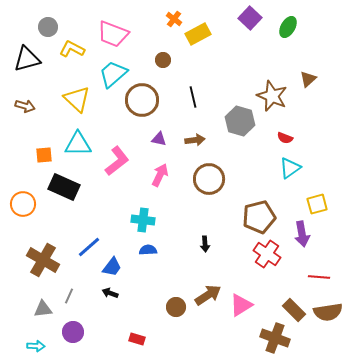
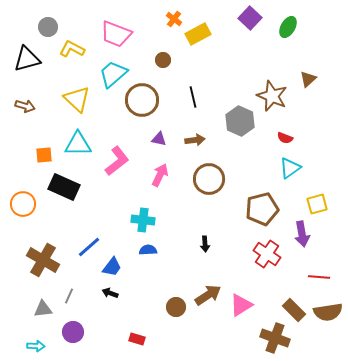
pink trapezoid at (113, 34): moved 3 px right
gray hexagon at (240, 121): rotated 8 degrees clockwise
brown pentagon at (259, 217): moved 3 px right, 8 px up
